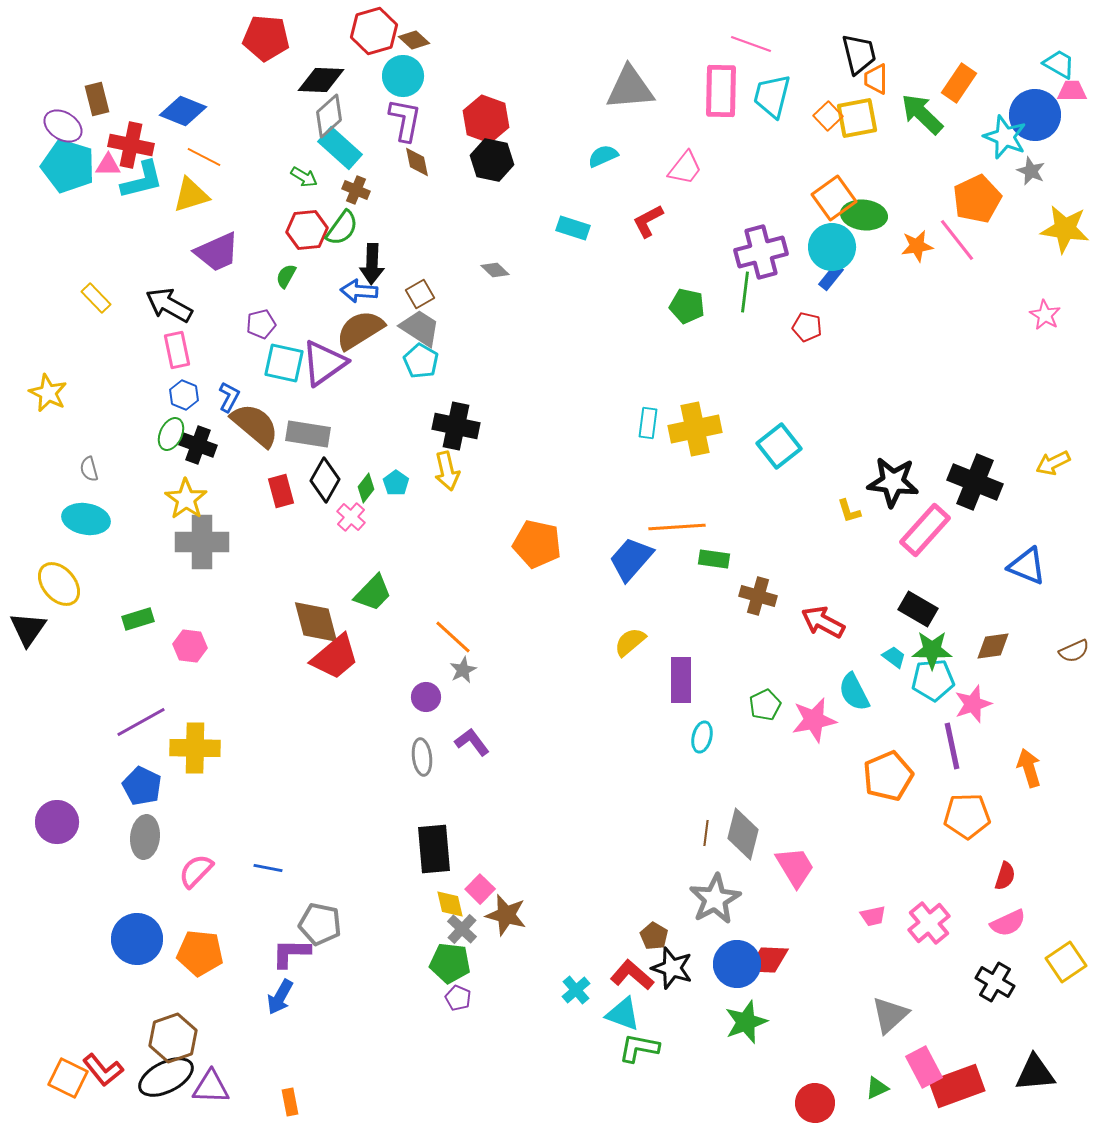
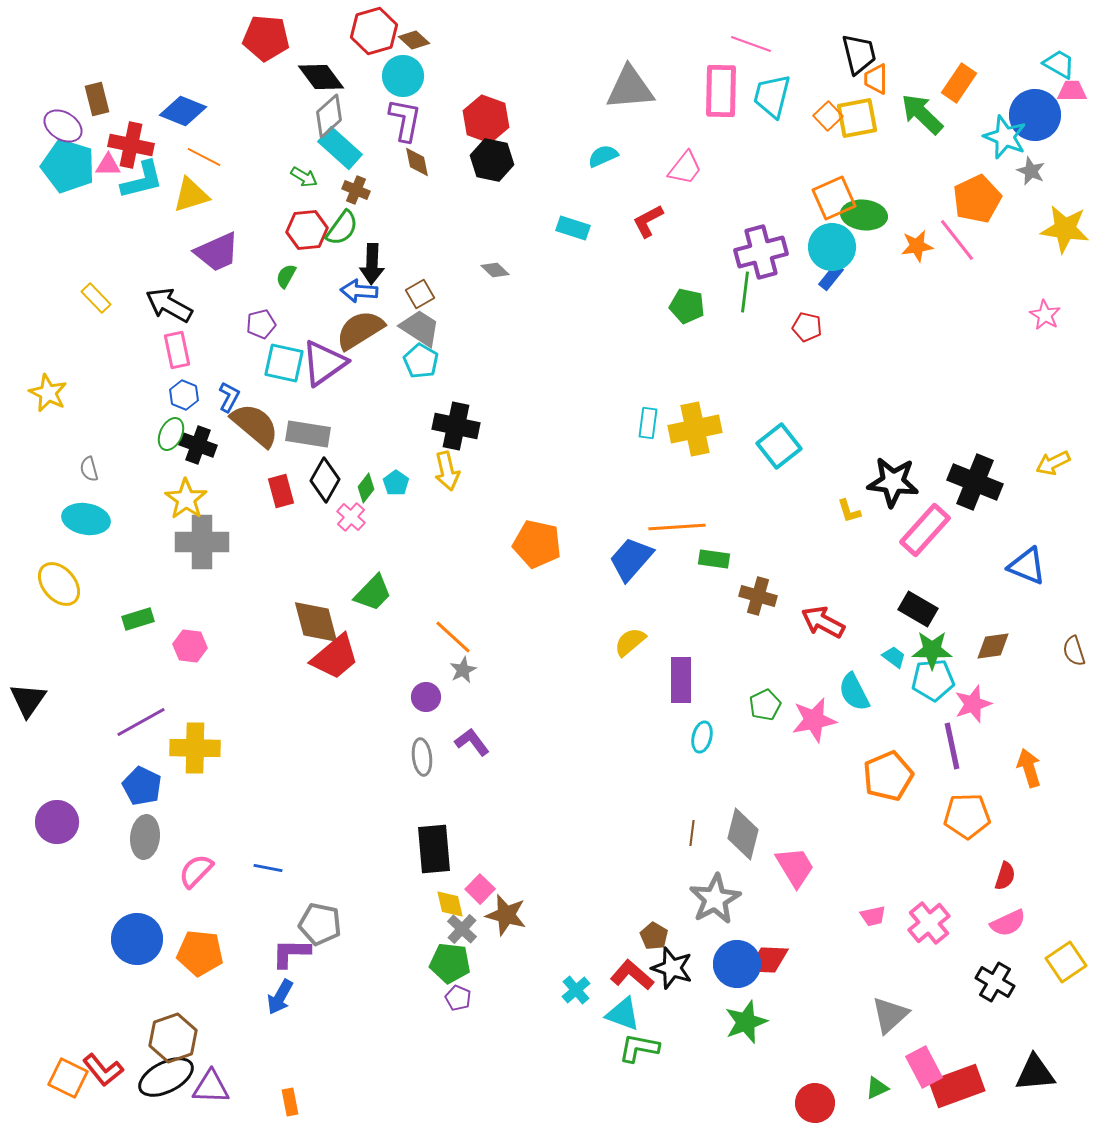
black diamond at (321, 80): moved 3 px up; rotated 51 degrees clockwise
orange square at (834, 198): rotated 12 degrees clockwise
black triangle at (28, 629): moved 71 px down
brown semicircle at (1074, 651): rotated 96 degrees clockwise
brown line at (706, 833): moved 14 px left
